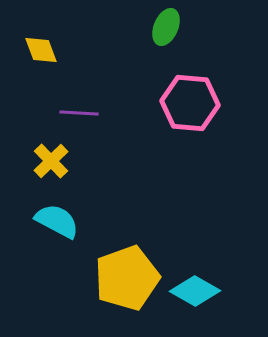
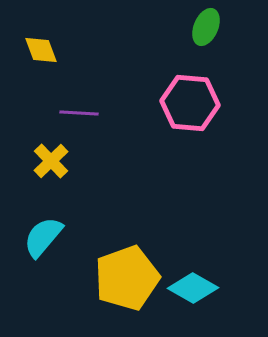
green ellipse: moved 40 px right
cyan semicircle: moved 14 px left, 16 px down; rotated 78 degrees counterclockwise
cyan diamond: moved 2 px left, 3 px up
